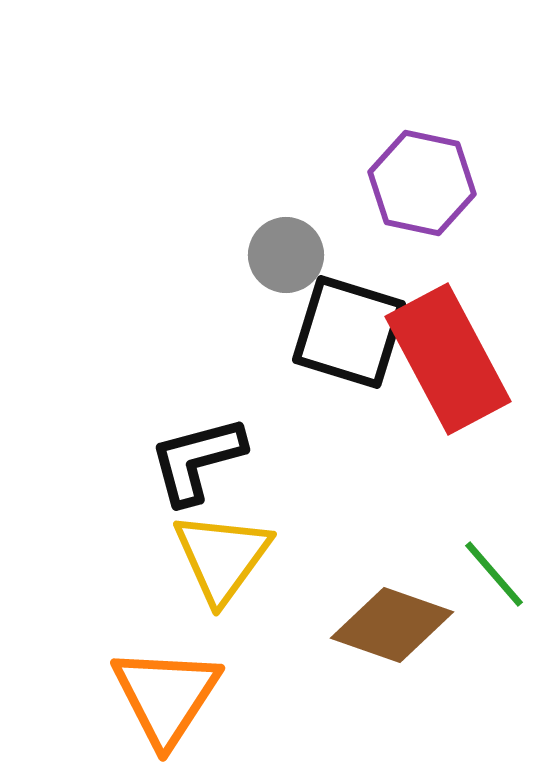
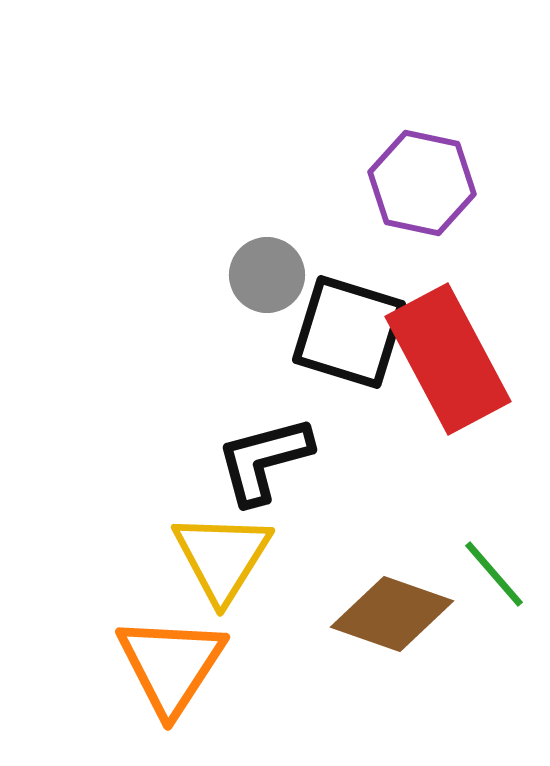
gray circle: moved 19 px left, 20 px down
black L-shape: moved 67 px right
yellow triangle: rotated 4 degrees counterclockwise
brown diamond: moved 11 px up
orange triangle: moved 5 px right, 31 px up
